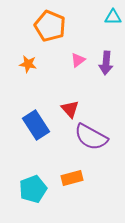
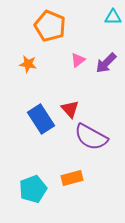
purple arrow: rotated 40 degrees clockwise
blue rectangle: moved 5 px right, 6 px up
